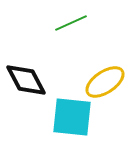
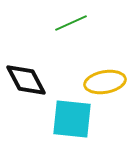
yellow ellipse: rotated 24 degrees clockwise
cyan square: moved 2 px down
